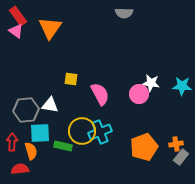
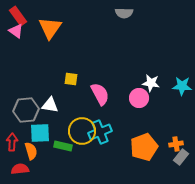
pink circle: moved 4 px down
